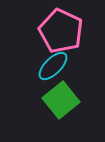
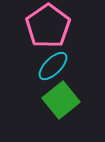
pink pentagon: moved 13 px left, 5 px up; rotated 12 degrees clockwise
